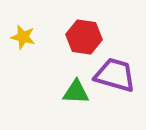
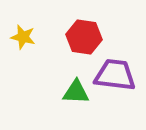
purple trapezoid: rotated 9 degrees counterclockwise
